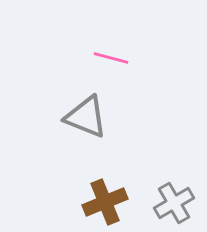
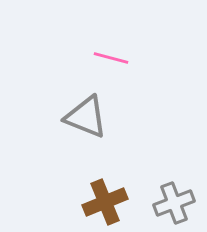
gray cross: rotated 9 degrees clockwise
